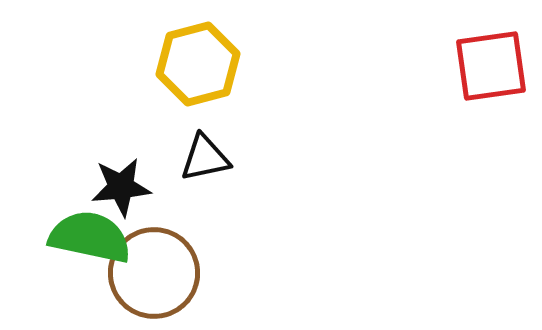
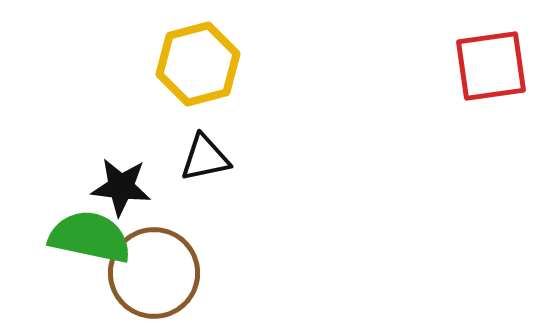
black star: rotated 12 degrees clockwise
